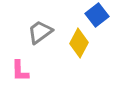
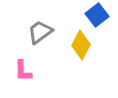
yellow diamond: moved 2 px right, 2 px down
pink L-shape: moved 3 px right
